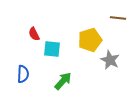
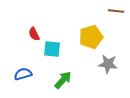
brown line: moved 2 px left, 7 px up
yellow pentagon: moved 1 px right, 3 px up
gray star: moved 2 px left, 4 px down; rotated 18 degrees counterclockwise
blue semicircle: rotated 108 degrees counterclockwise
green arrow: moved 1 px up
